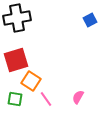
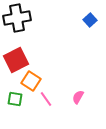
blue square: rotated 16 degrees counterclockwise
red square: rotated 10 degrees counterclockwise
